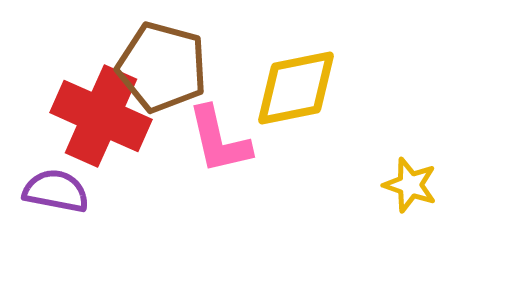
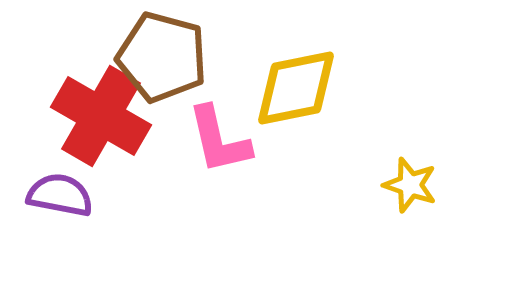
brown pentagon: moved 10 px up
red cross: rotated 6 degrees clockwise
purple semicircle: moved 4 px right, 4 px down
